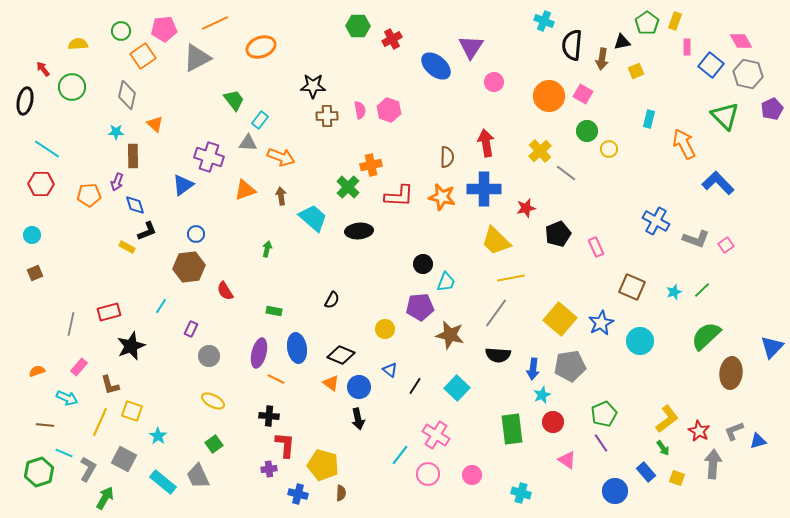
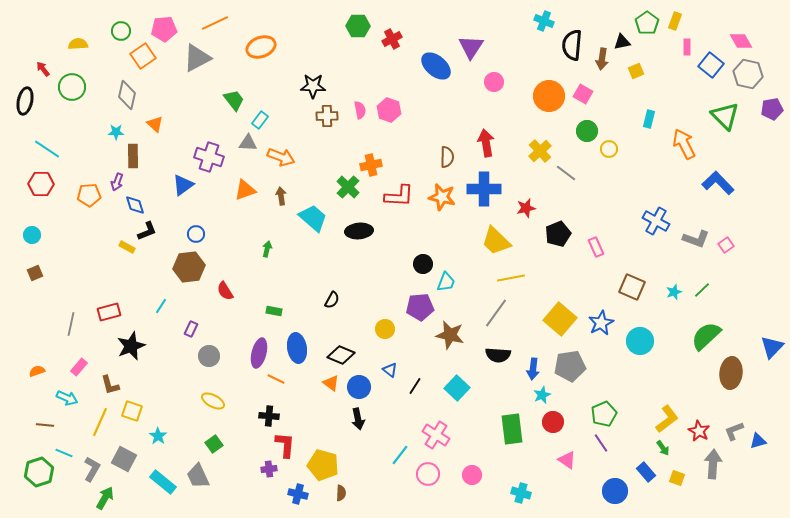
purple pentagon at (772, 109): rotated 15 degrees clockwise
gray L-shape at (88, 469): moved 4 px right
